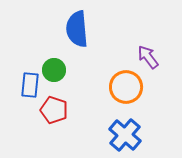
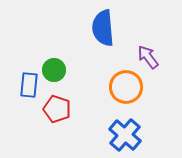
blue semicircle: moved 26 px right, 1 px up
blue rectangle: moved 1 px left
red pentagon: moved 3 px right, 1 px up
